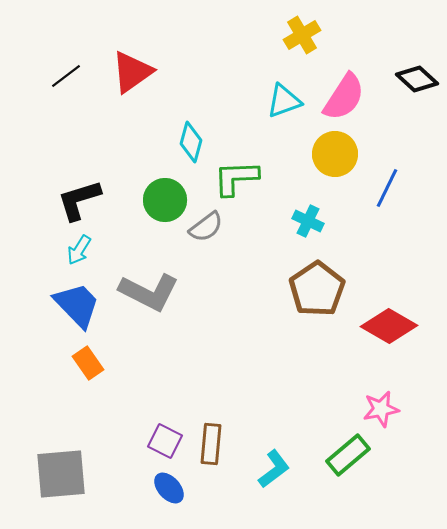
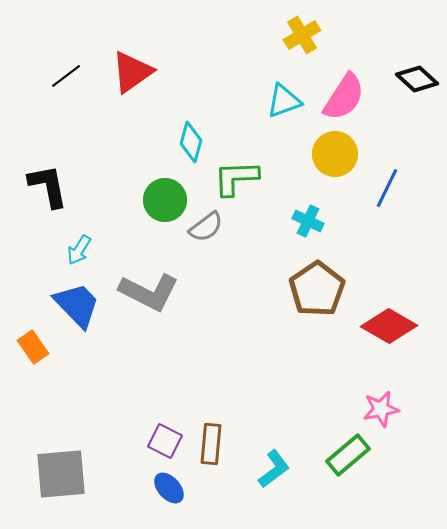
black L-shape: moved 31 px left, 14 px up; rotated 96 degrees clockwise
orange rectangle: moved 55 px left, 16 px up
